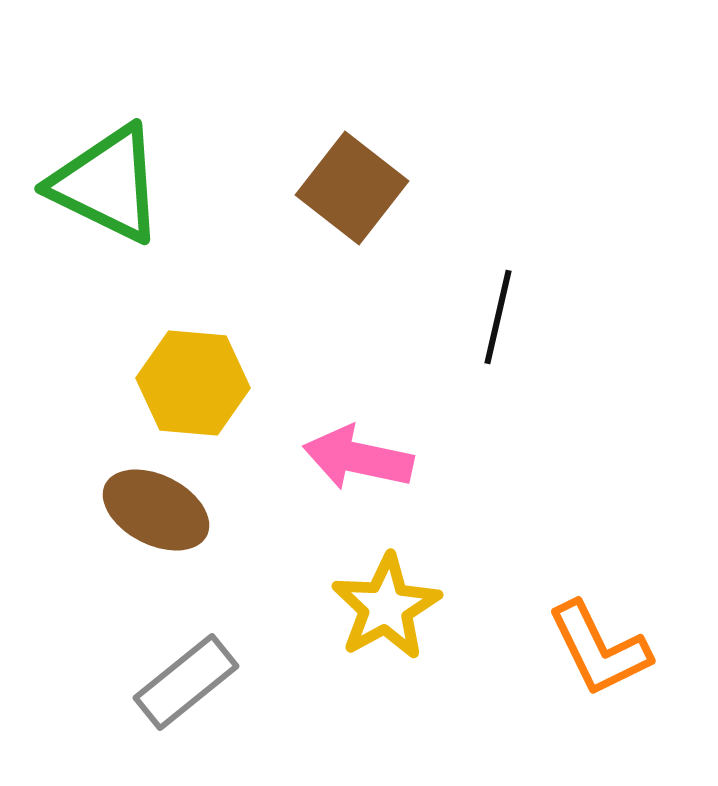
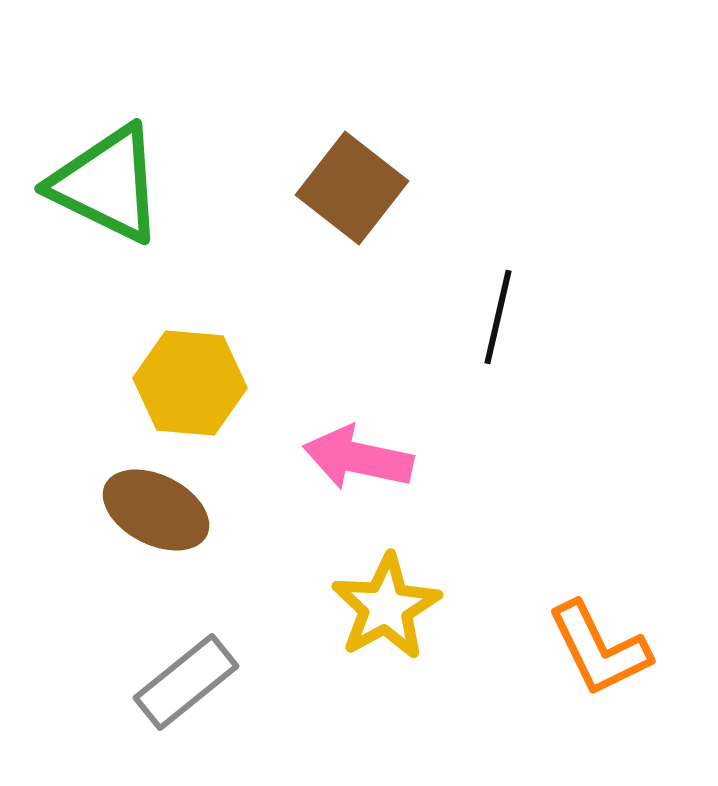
yellow hexagon: moved 3 px left
